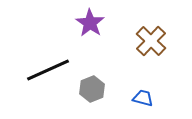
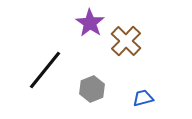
brown cross: moved 25 px left
black line: moved 3 px left; rotated 27 degrees counterclockwise
blue trapezoid: rotated 30 degrees counterclockwise
